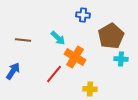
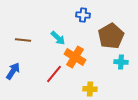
cyan cross: moved 3 px down
